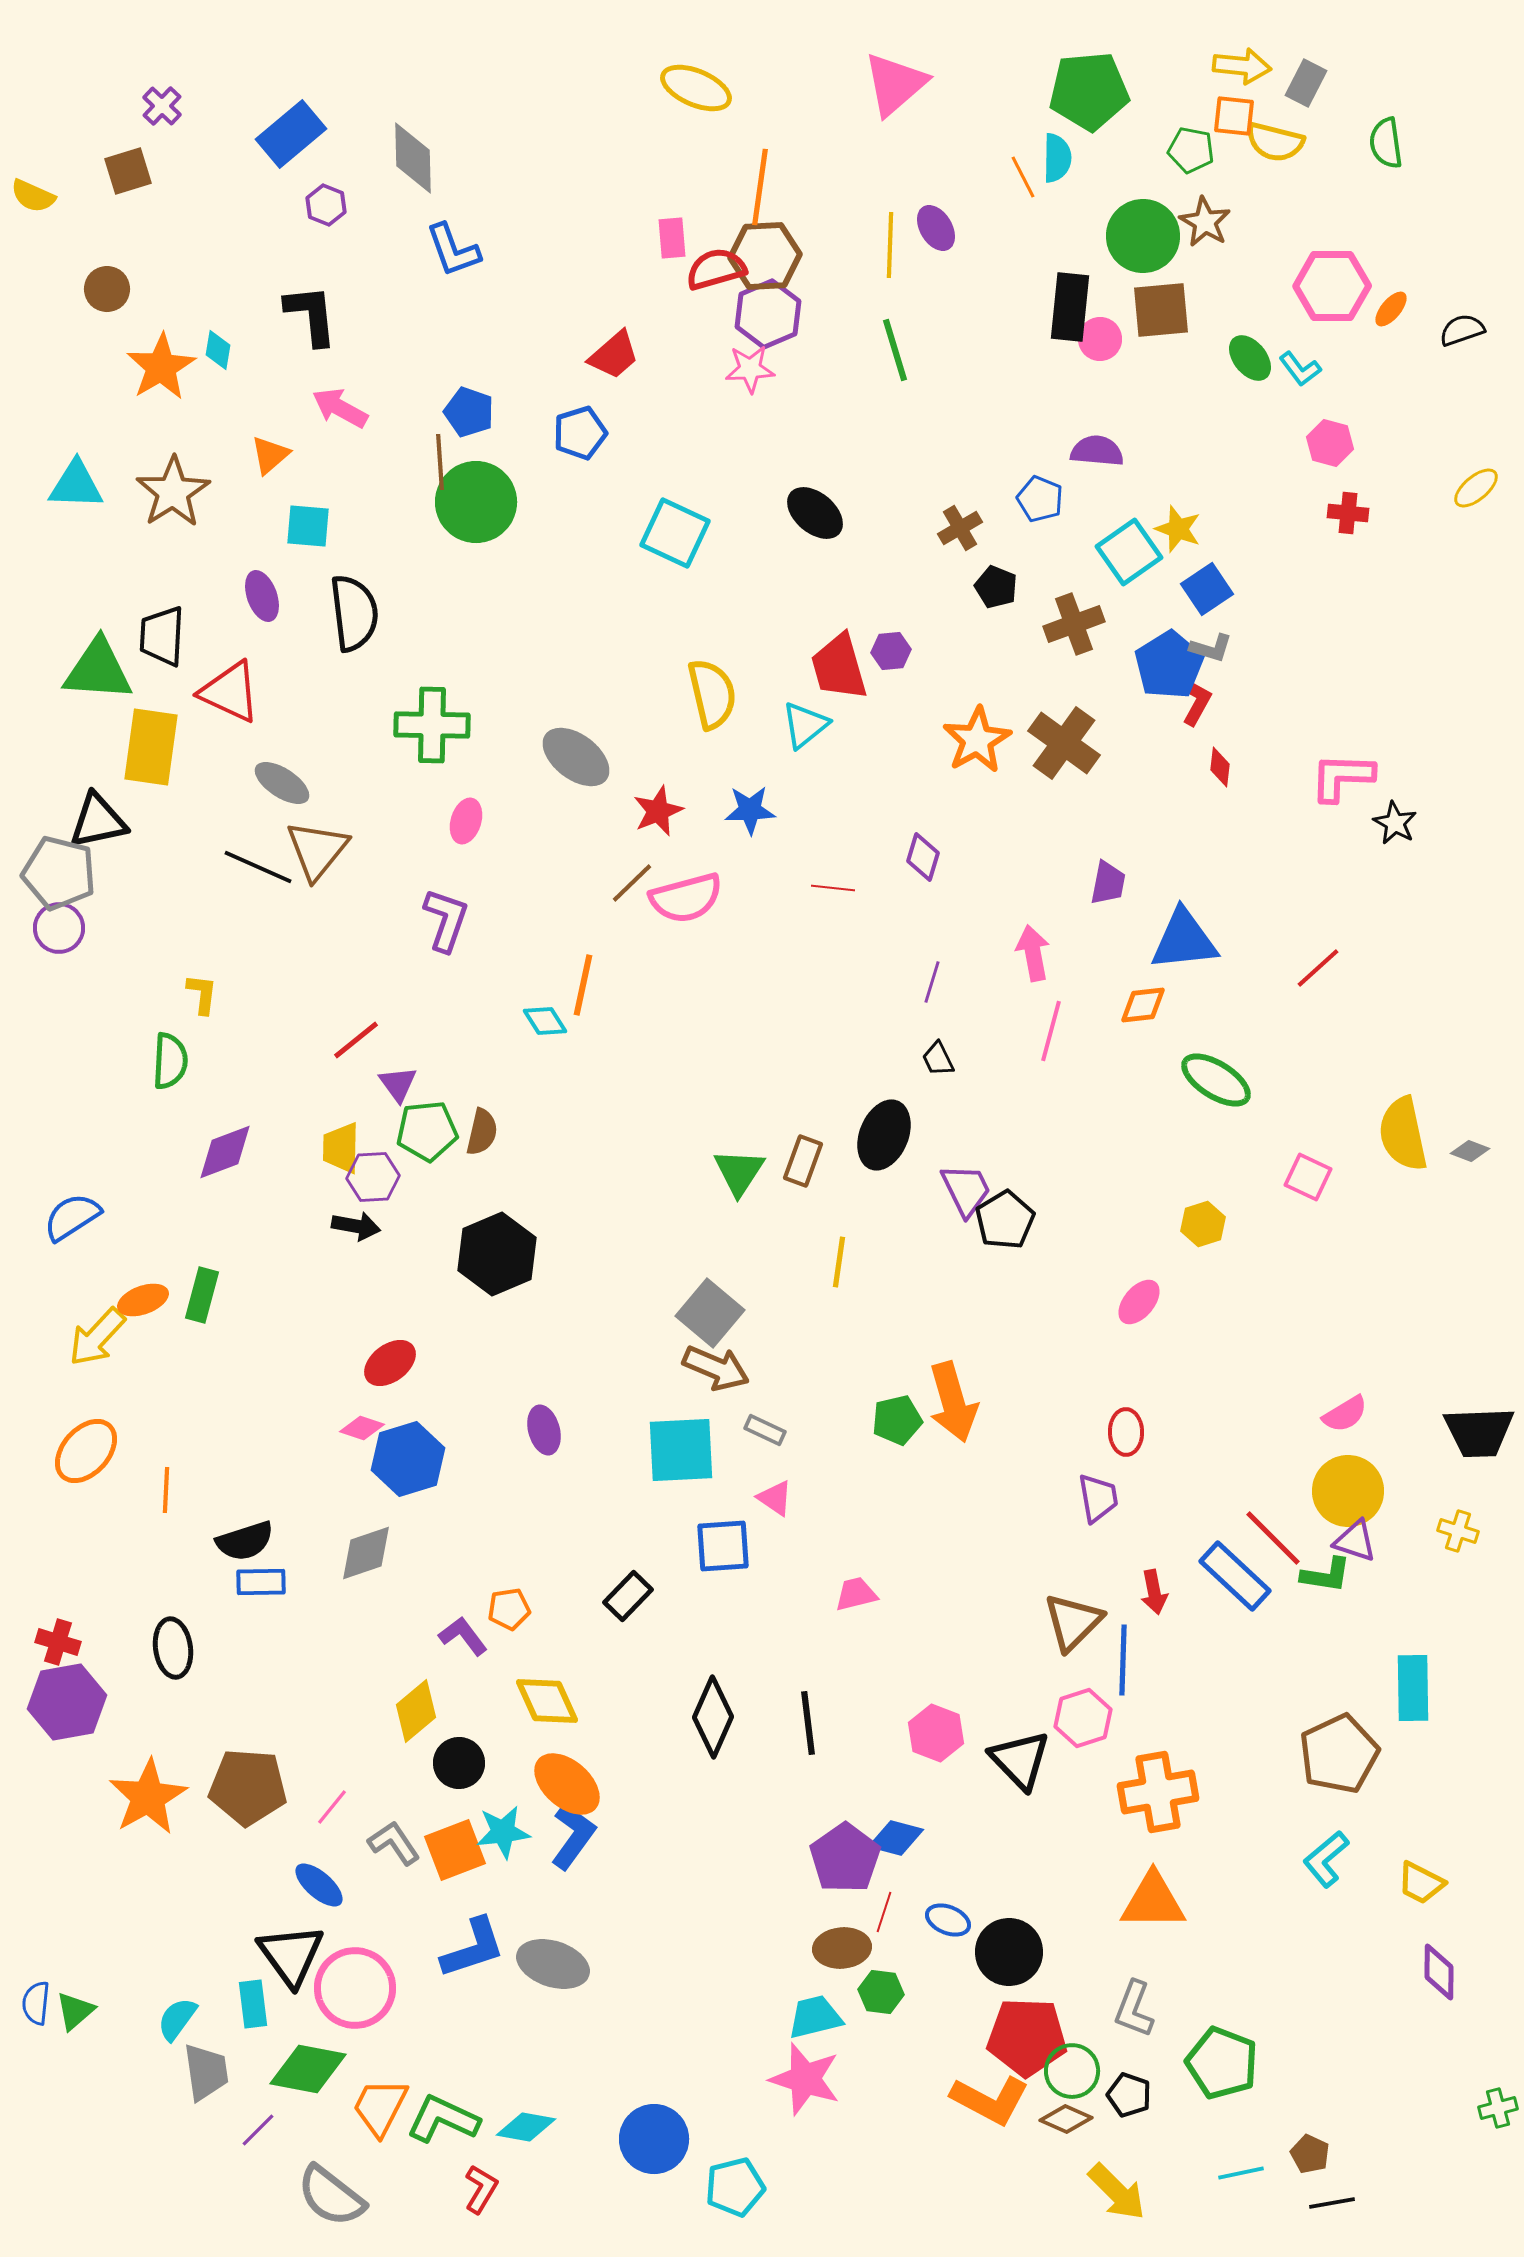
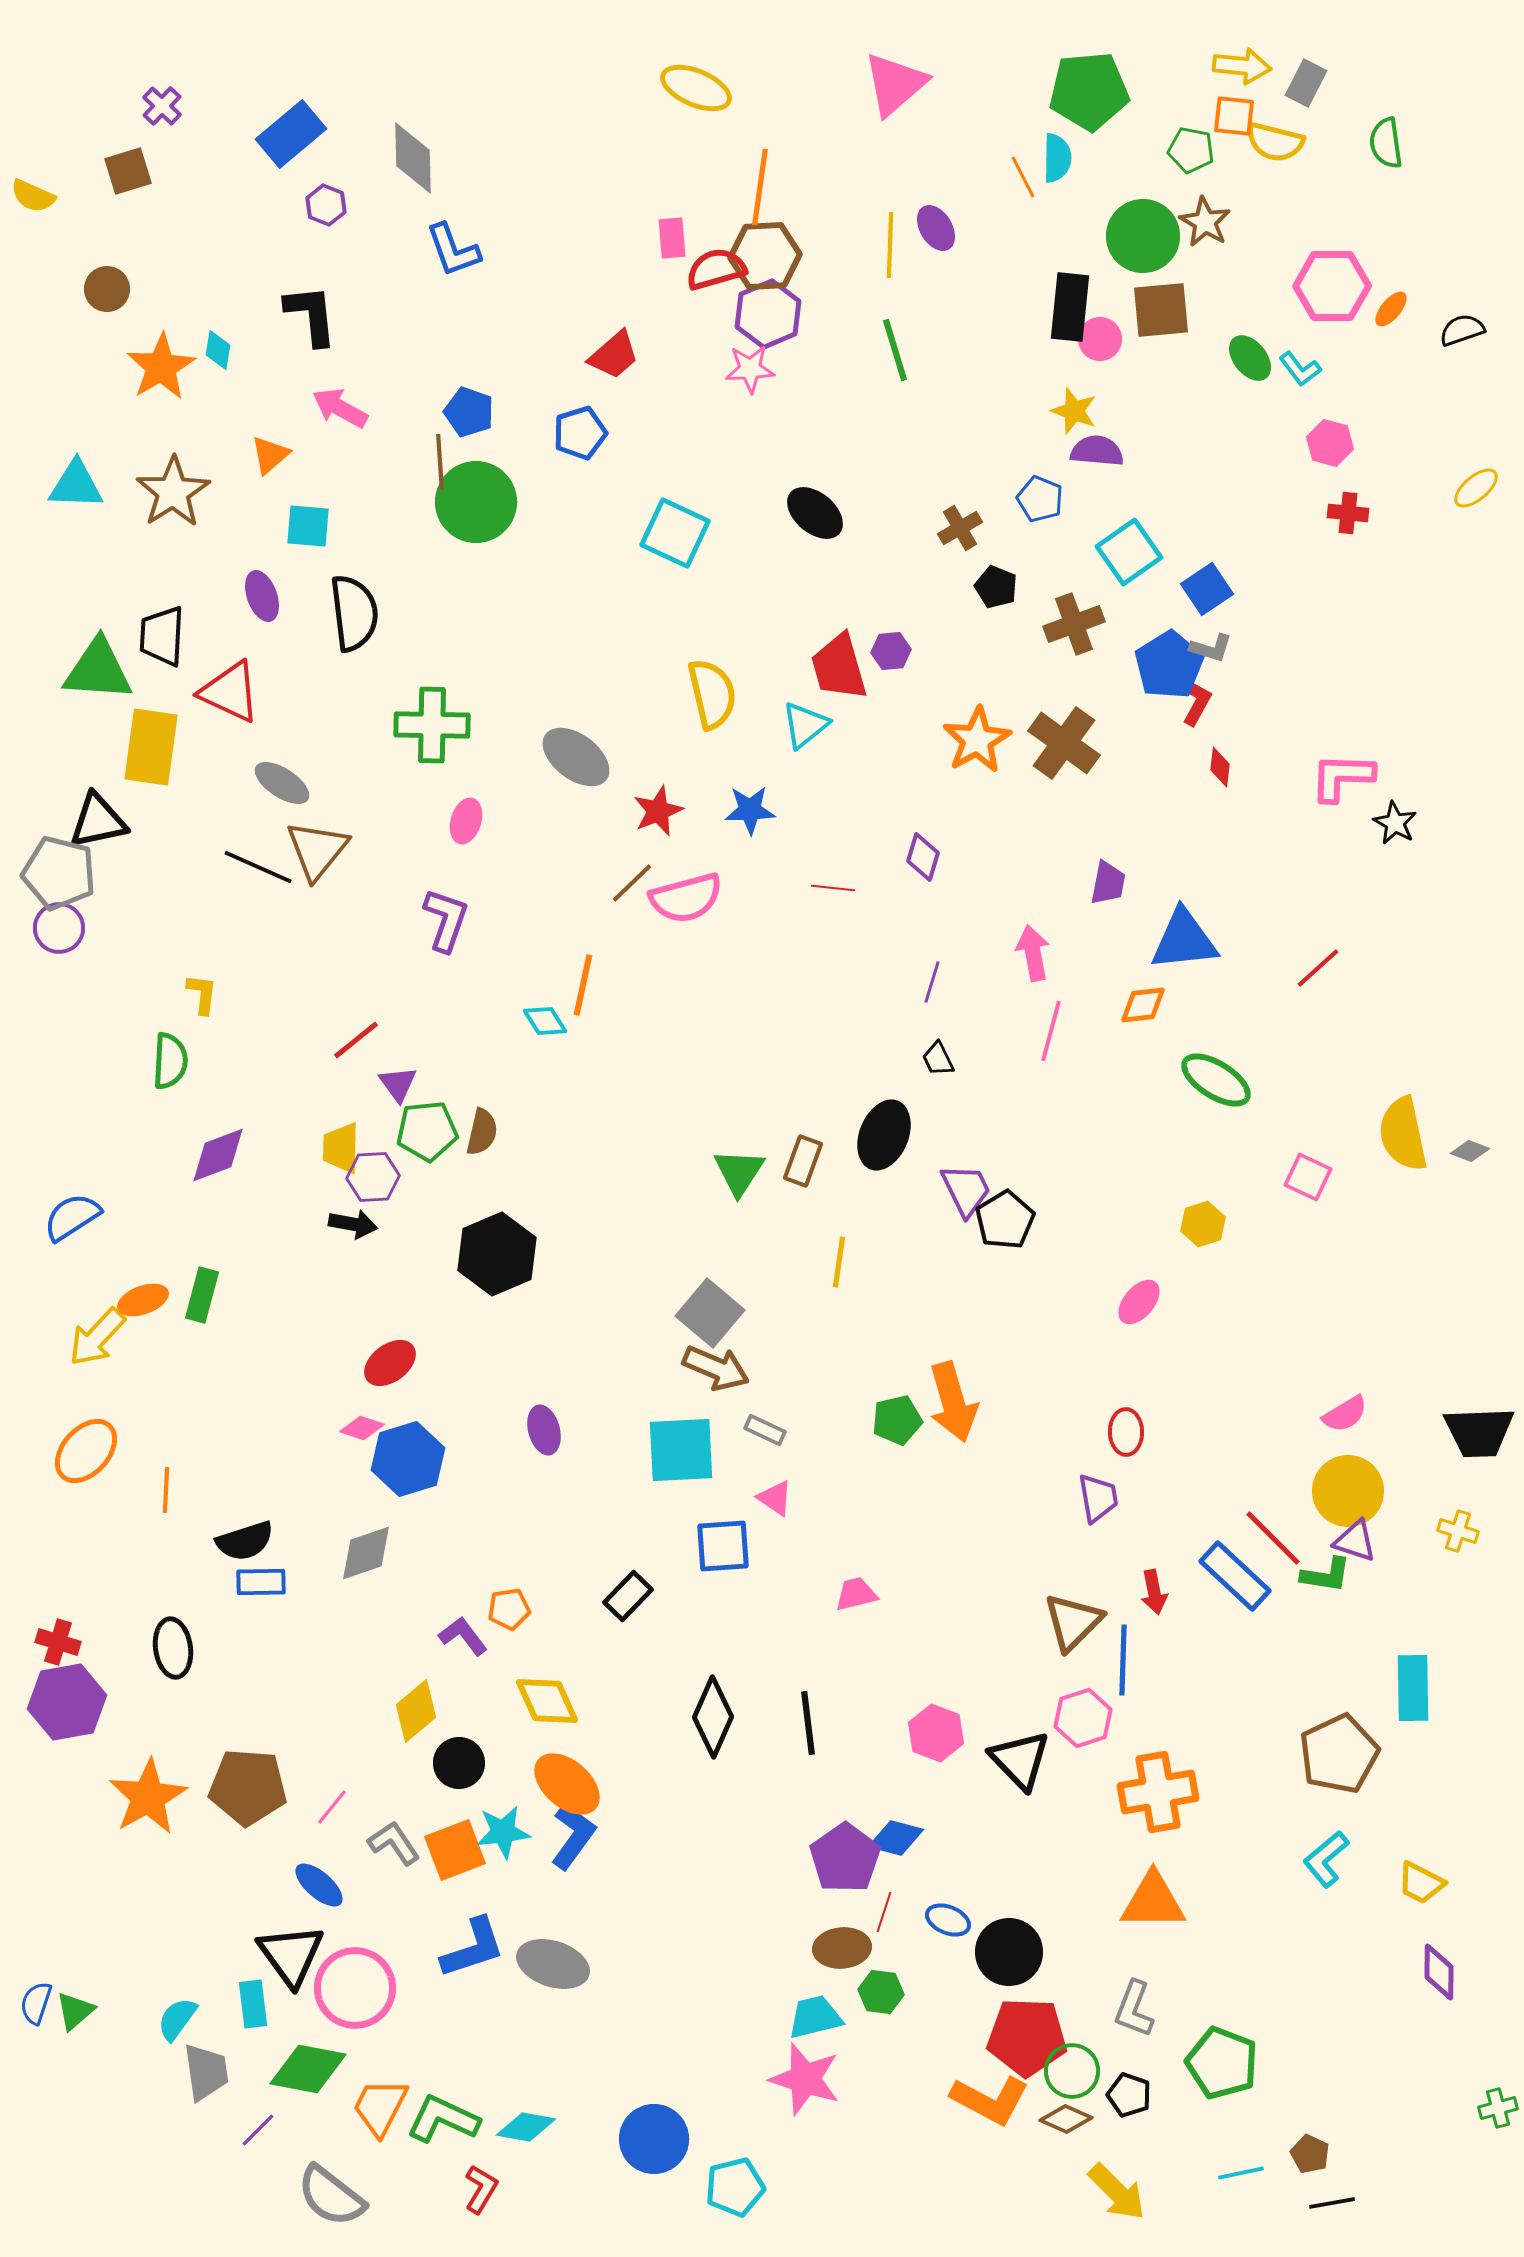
yellow star at (1178, 529): moved 104 px left, 118 px up
purple diamond at (225, 1152): moved 7 px left, 3 px down
black arrow at (356, 1226): moved 3 px left, 2 px up
blue semicircle at (36, 2003): rotated 12 degrees clockwise
